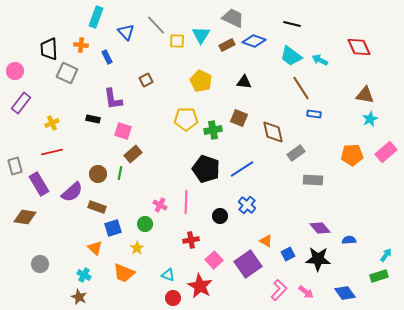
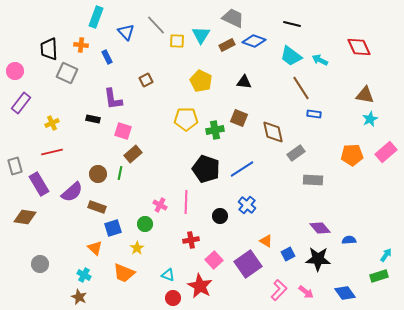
green cross at (213, 130): moved 2 px right
